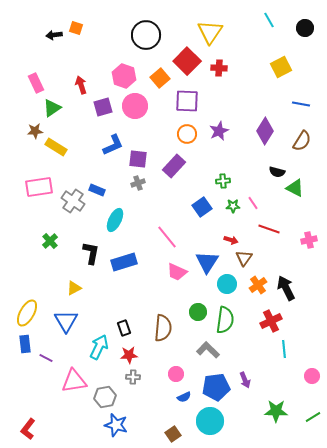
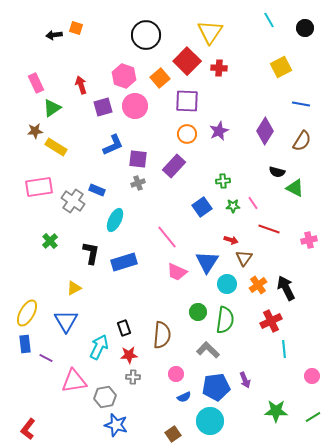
brown semicircle at (163, 328): moved 1 px left, 7 px down
